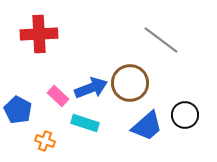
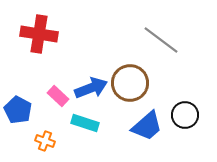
red cross: rotated 12 degrees clockwise
